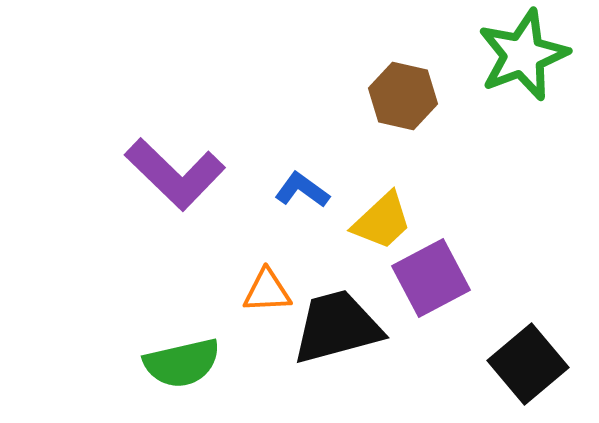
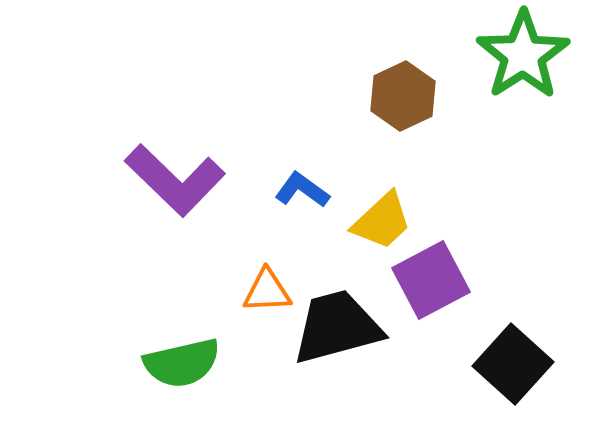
green star: rotated 12 degrees counterclockwise
brown hexagon: rotated 22 degrees clockwise
purple L-shape: moved 6 px down
purple square: moved 2 px down
black square: moved 15 px left; rotated 8 degrees counterclockwise
